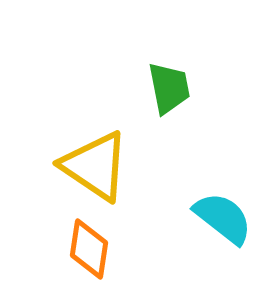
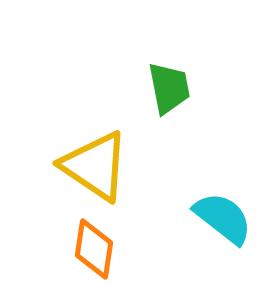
orange diamond: moved 5 px right
